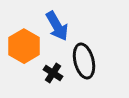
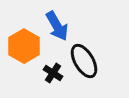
black ellipse: rotated 16 degrees counterclockwise
